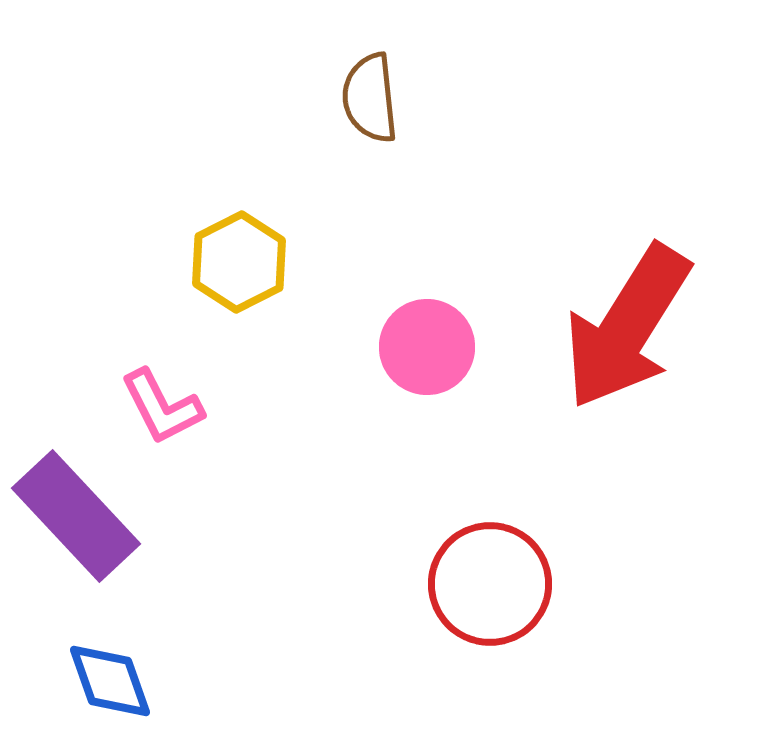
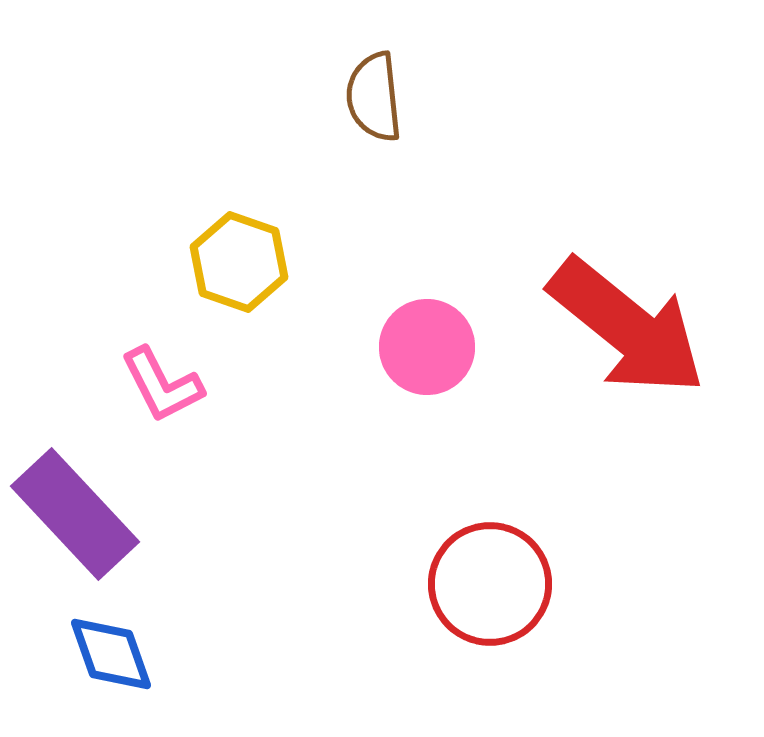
brown semicircle: moved 4 px right, 1 px up
yellow hexagon: rotated 14 degrees counterclockwise
red arrow: rotated 83 degrees counterclockwise
pink L-shape: moved 22 px up
purple rectangle: moved 1 px left, 2 px up
blue diamond: moved 1 px right, 27 px up
